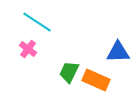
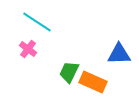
blue triangle: moved 1 px right, 2 px down
orange rectangle: moved 3 px left, 2 px down
